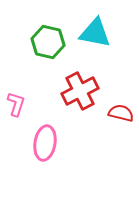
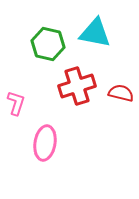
green hexagon: moved 2 px down
red cross: moved 3 px left, 5 px up; rotated 9 degrees clockwise
pink L-shape: moved 1 px up
red semicircle: moved 20 px up
